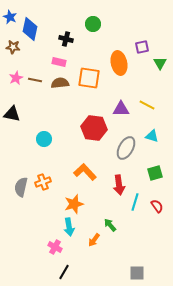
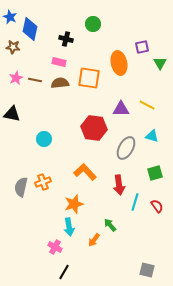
gray square: moved 10 px right, 3 px up; rotated 14 degrees clockwise
